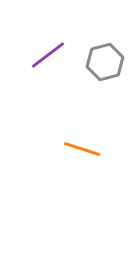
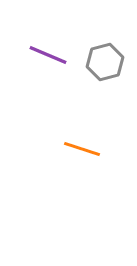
purple line: rotated 60 degrees clockwise
